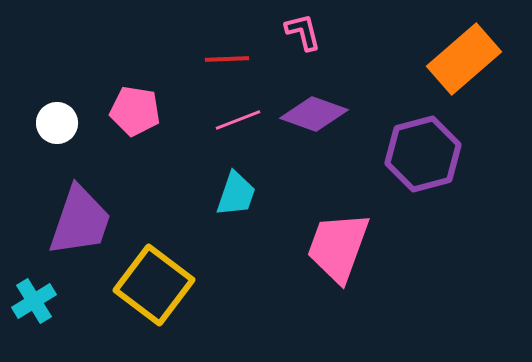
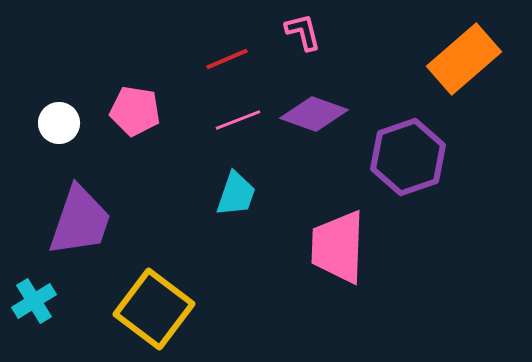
red line: rotated 21 degrees counterclockwise
white circle: moved 2 px right
purple hexagon: moved 15 px left, 3 px down; rotated 4 degrees counterclockwise
pink trapezoid: rotated 18 degrees counterclockwise
yellow square: moved 24 px down
